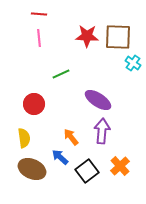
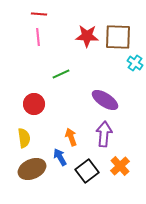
pink line: moved 1 px left, 1 px up
cyan cross: moved 2 px right
purple ellipse: moved 7 px right
purple arrow: moved 2 px right, 3 px down
orange arrow: rotated 18 degrees clockwise
blue arrow: rotated 18 degrees clockwise
brown ellipse: rotated 48 degrees counterclockwise
